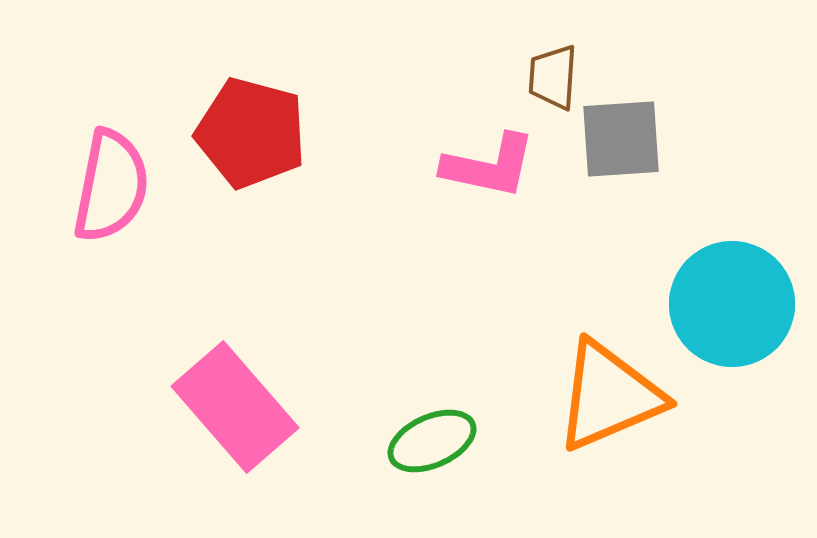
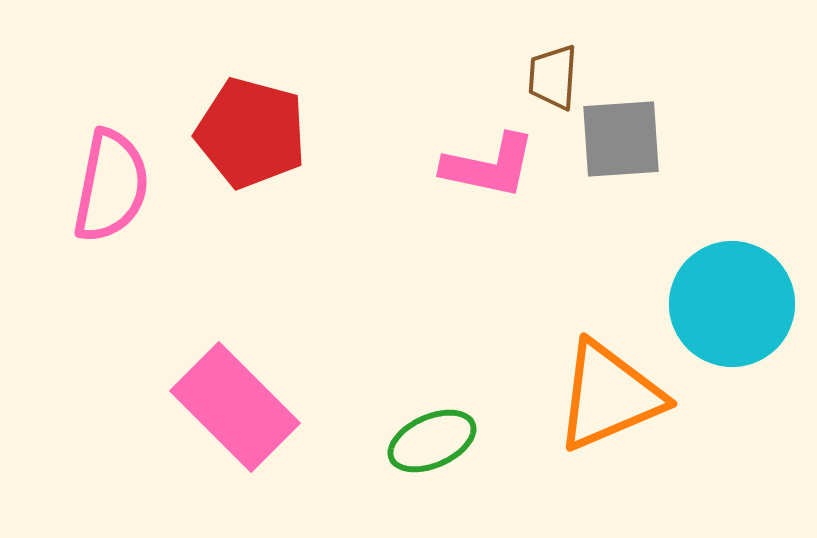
pink rectangle: rotated 4 degrees counterclockwise
